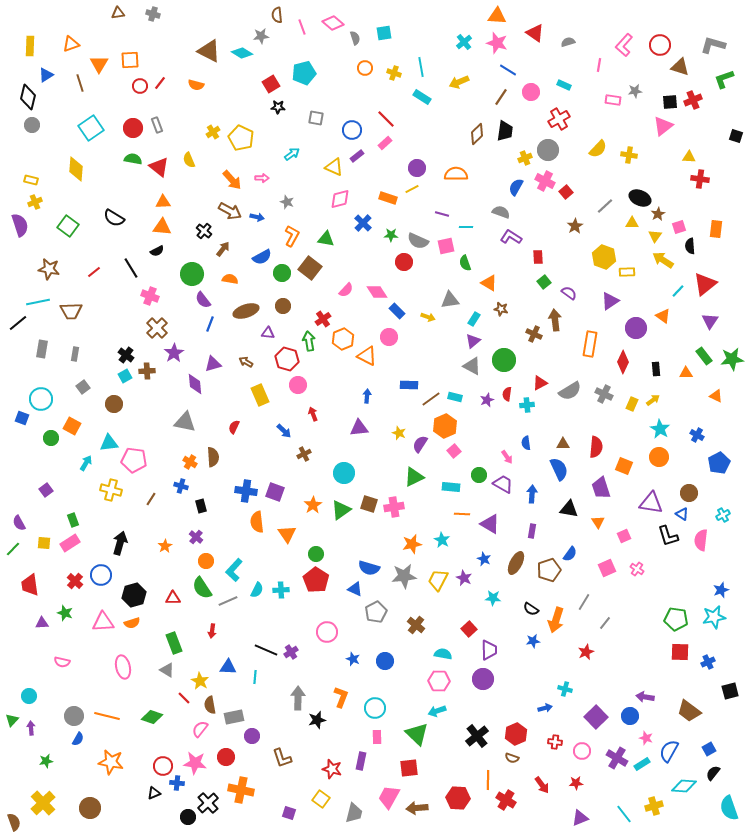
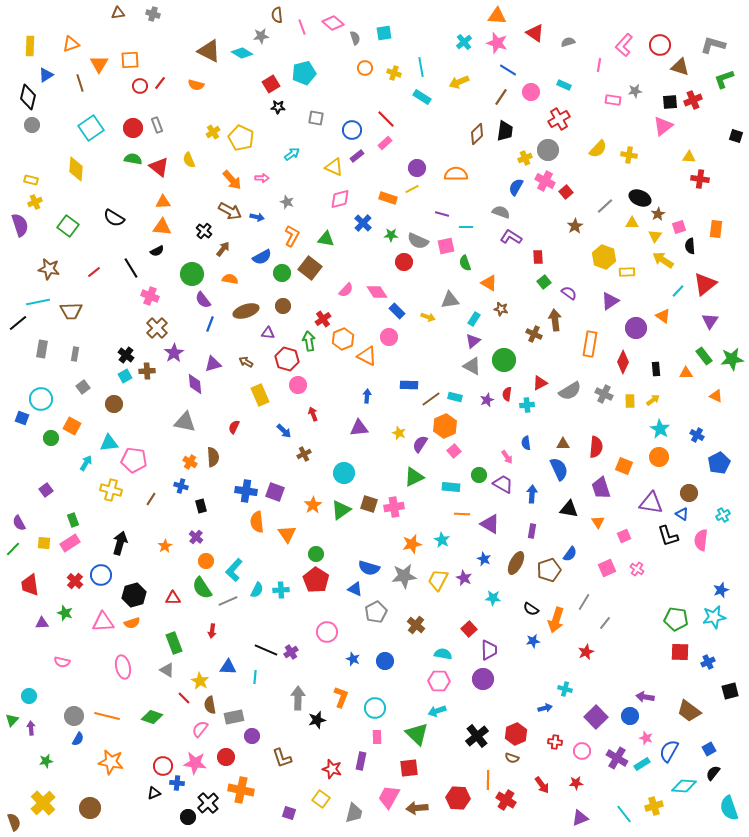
yellow rectangle at (632, 404): moved 2 px left, 3 px up; rotated 24 degrees counterclockwise
